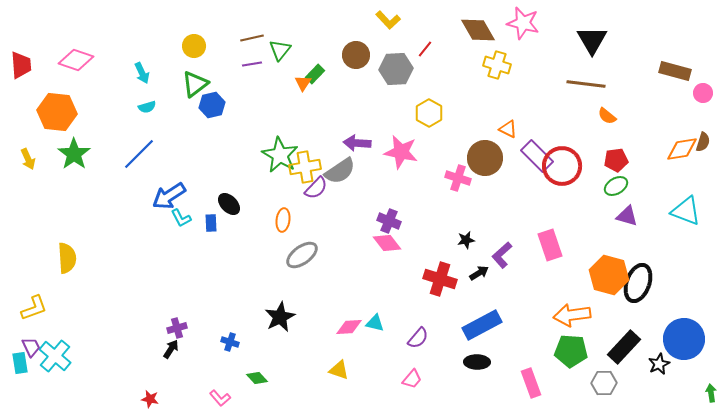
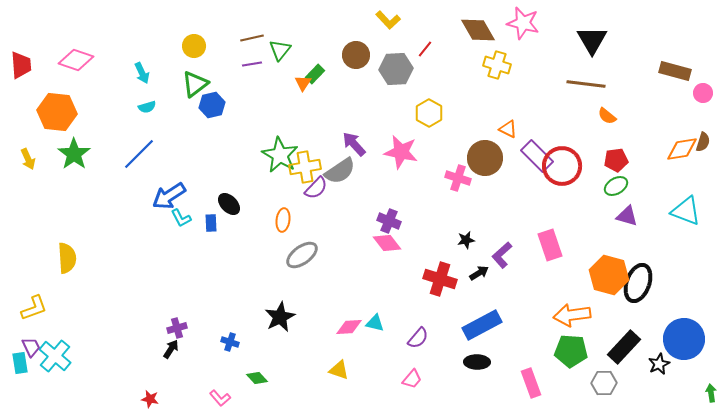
purple arrow at (357, 143): moved 3 px left, 1 px down; rotated 44 degrees clockwise
